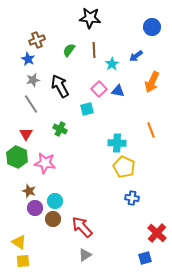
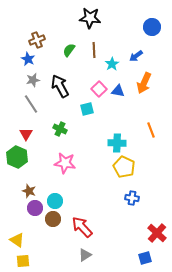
orange arrow: moved 8 px left, 1 px down
pink star: moved 20 px right
yellow triangle: moved 2 px left, 2 px up
